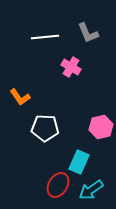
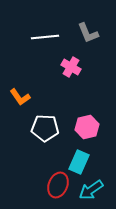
pink hexagon: moved 14 px left
red ellipse: rotated 10 degrees counterclockwise
